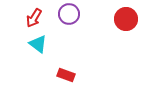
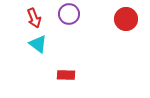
red arrow: rotated 54 degrees counterclockwise
red rectangle: rotated 18 degrees counterclockwise
